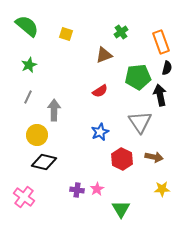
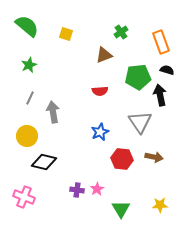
black semicircle: moved 2 px down; rotated 88 degrees counterclockwise
red semicircle: rotated 28 degrees clockwise
gray line: moved 2 px right, 1 px down
gray arrow: moved 1 px left, 2 px down; rotated 10 degrees counterclockwise
yellow circle: moved 10 px left, 1 px down
red hexagon: rotated 20 degrees counterclockwise
yellow star: moved 2 px left, 16 px down
pink cross: rotated 15 degrees counterclockwise
